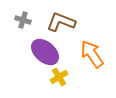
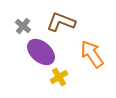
gray cross: moved 6 px down; rotated 21 degrees clockwise
purple ellipse: moved 4 px left
